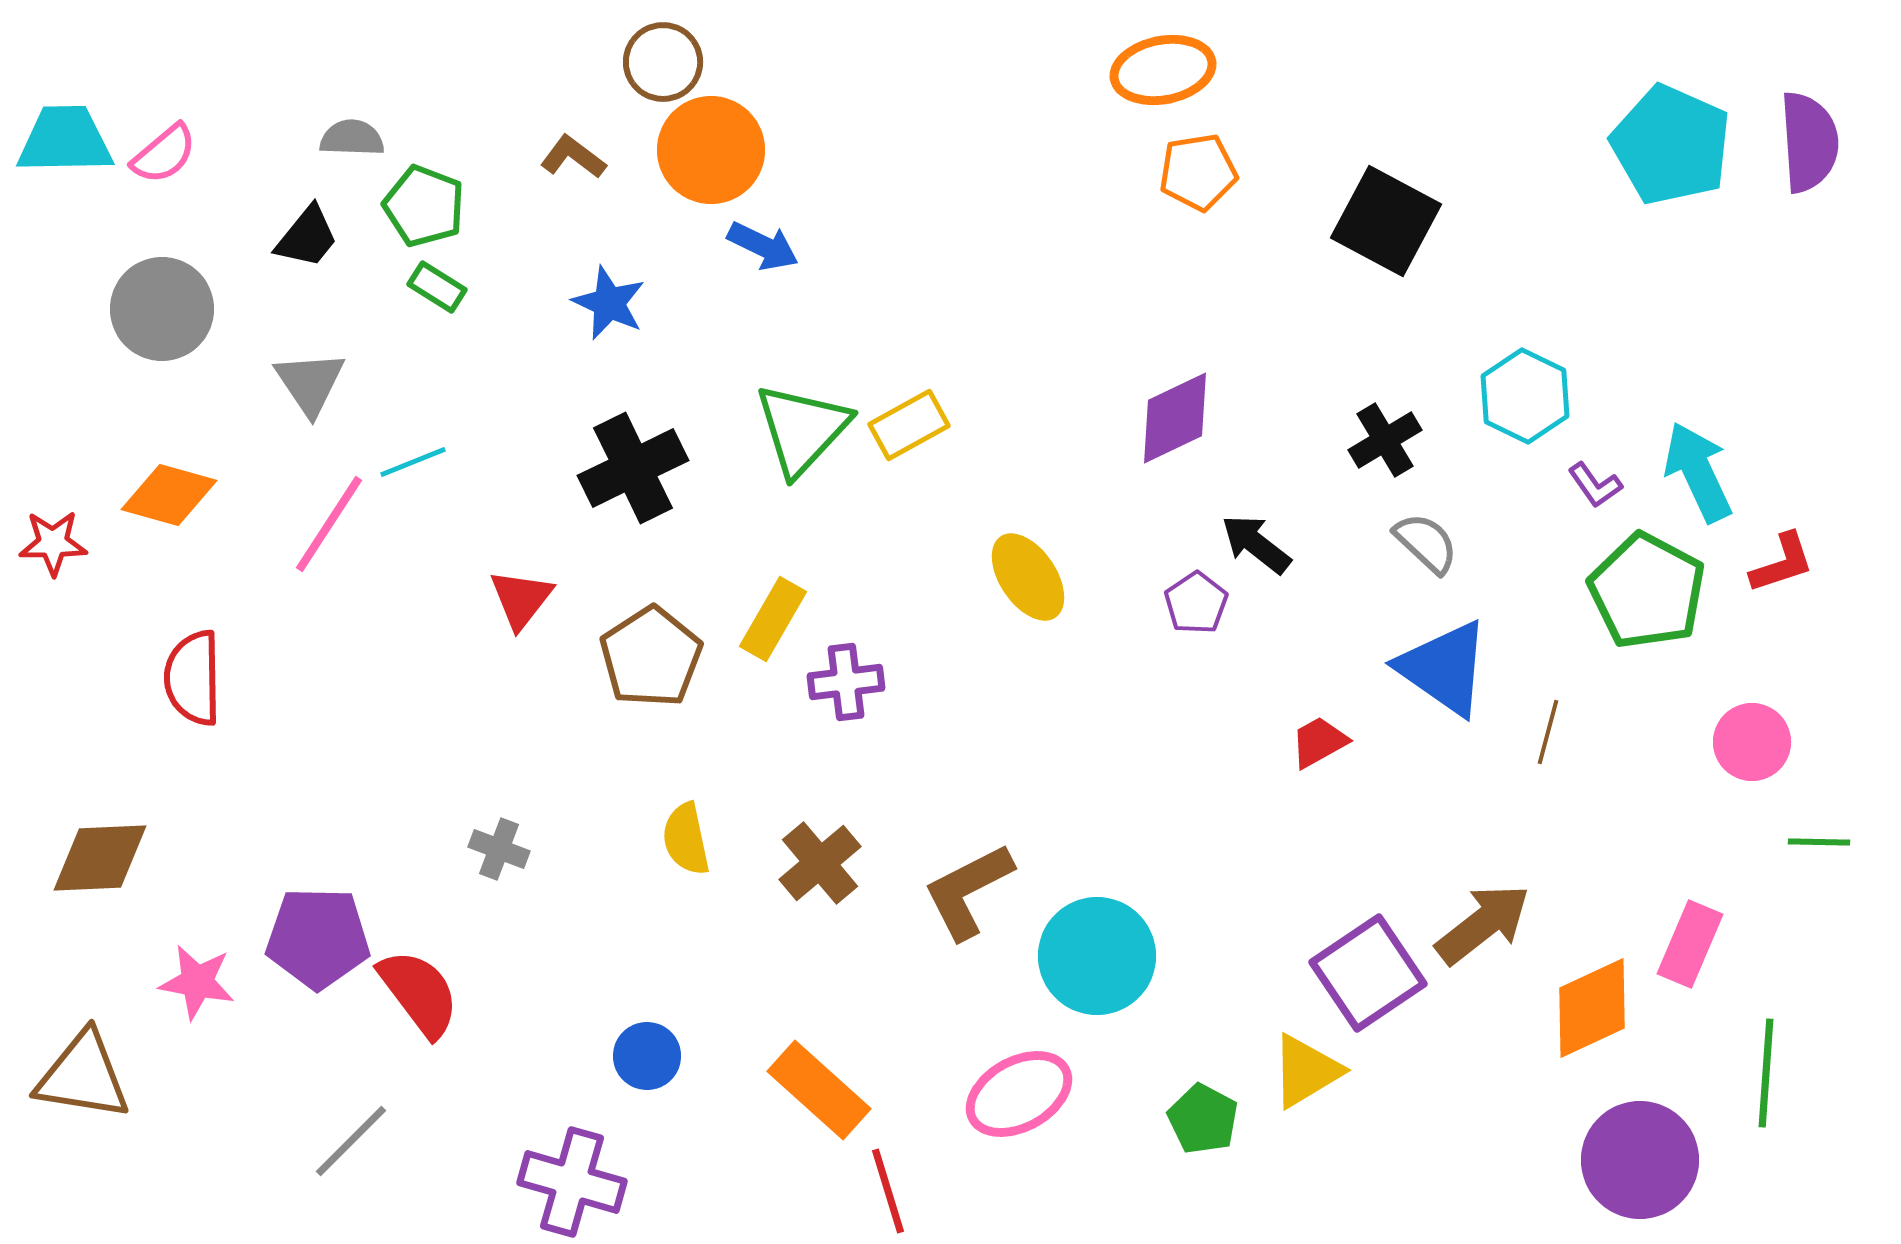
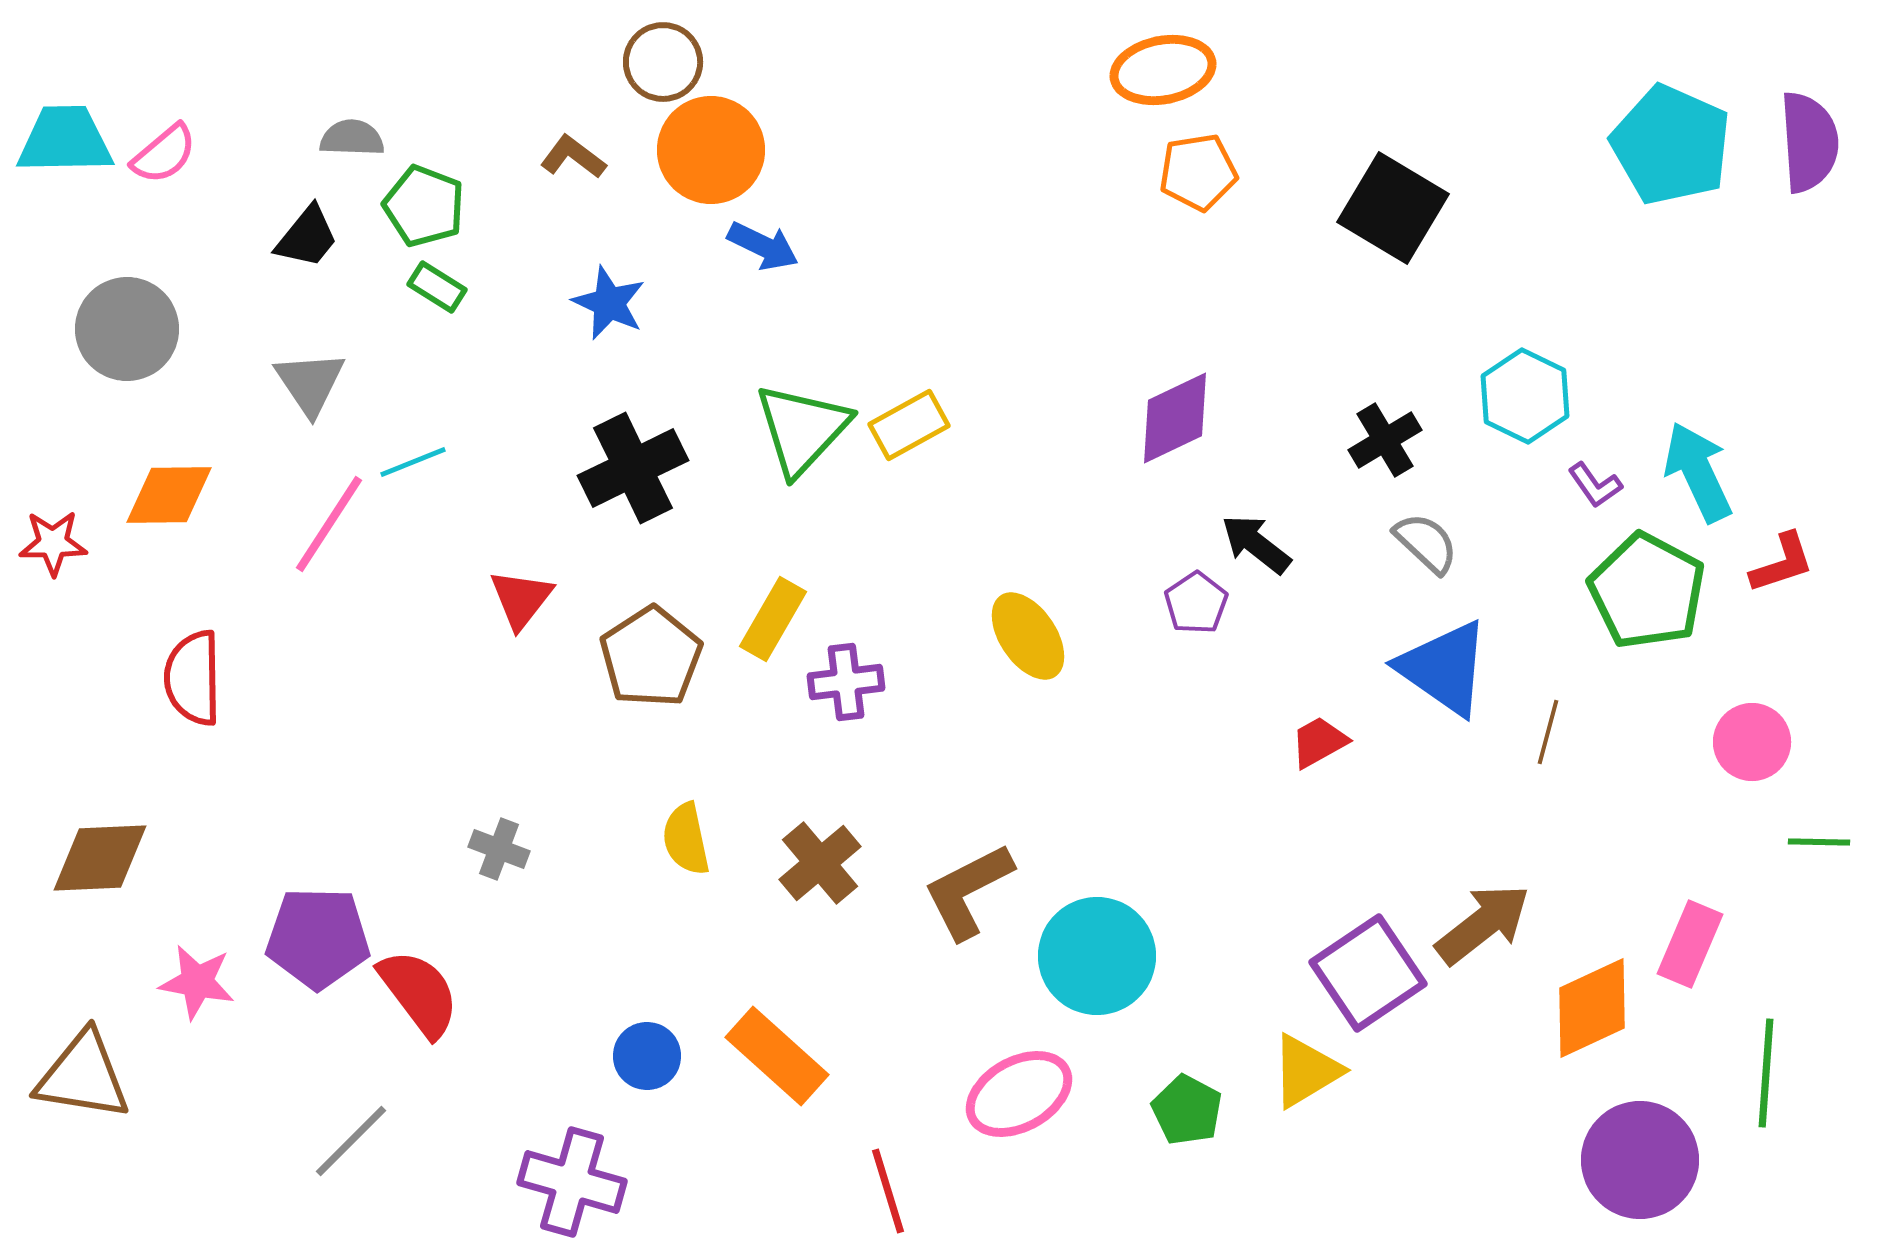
black square at (1386, 221): moved 7 px right, 13 px up; rotated 3 degrees clockwise
gray circle at (162, 309): moved 35 px left, 20 px down
orange diamond at (169, 495): rotated 16 degrees counterclockwise
yellow ellipse at (1028, 577): moved 59 px down
orange rectangle at (819, 1090): moved 42 px left, 34 px up
green pentagon at (1203, 1119): moved 16 px left, 9 px up
